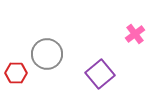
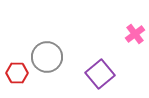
gray circle: moved 3 px down
red hexagon: moved 1 px right
